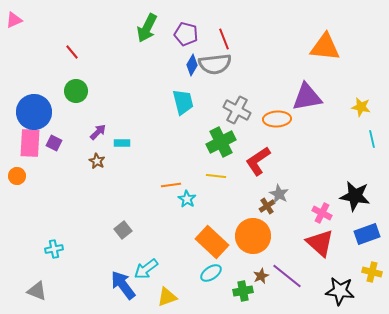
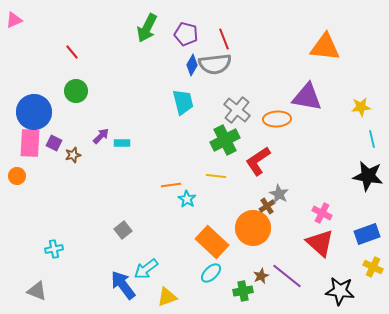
purple triangle at (307, 97): rotated 20 degrees clockwise
yellow star at (361, 107): rotated 18 degrees counterclockwise
gray cross at (237, 110): rotated 12 degrees clockwise
purple arrow at (98, 132): moved 3 px right, 4 px down
green cross at (221, 142): moved 4 px right, 2 px up
brown star at (97, 161): moved 24 px left, 6 px up; rotated 28 degrees clockwise
black star at (355, 196): moved 13 px right, 20 px up
orange circle at (253, 236): moved 8 px up
yellow cross at (372, 272): moved 1 px right, 5 px up; rotated 12 degrees clockwise
cyan ellipse at (211, 273): rotated 10 degrees counterclockwise
